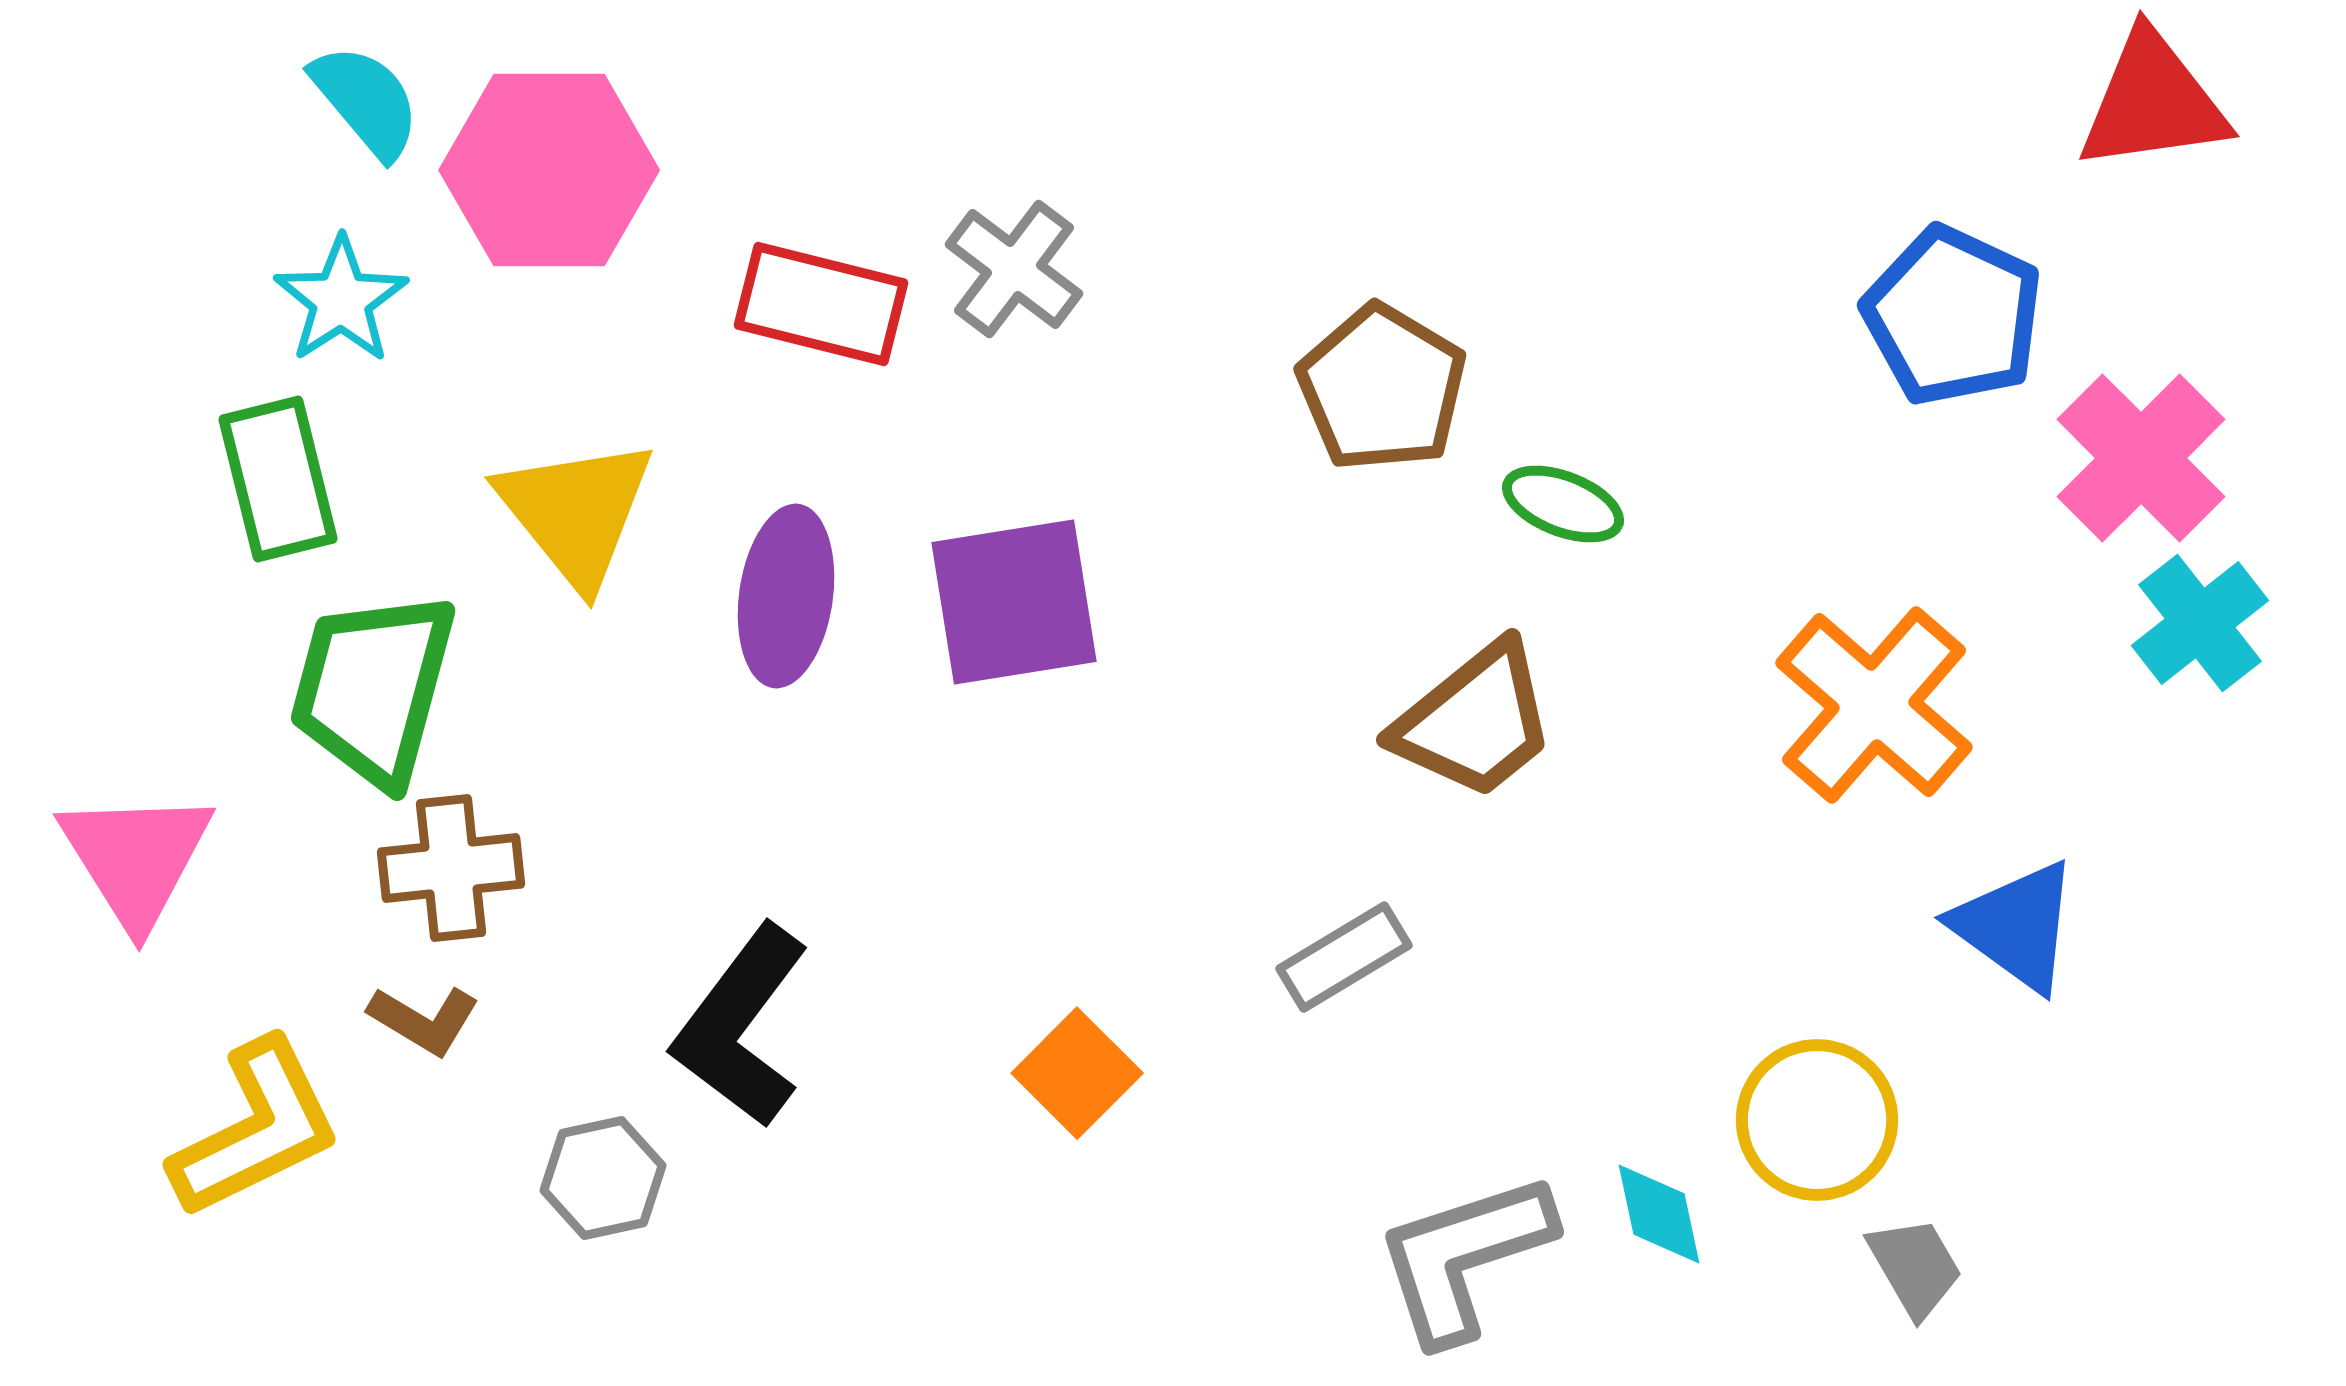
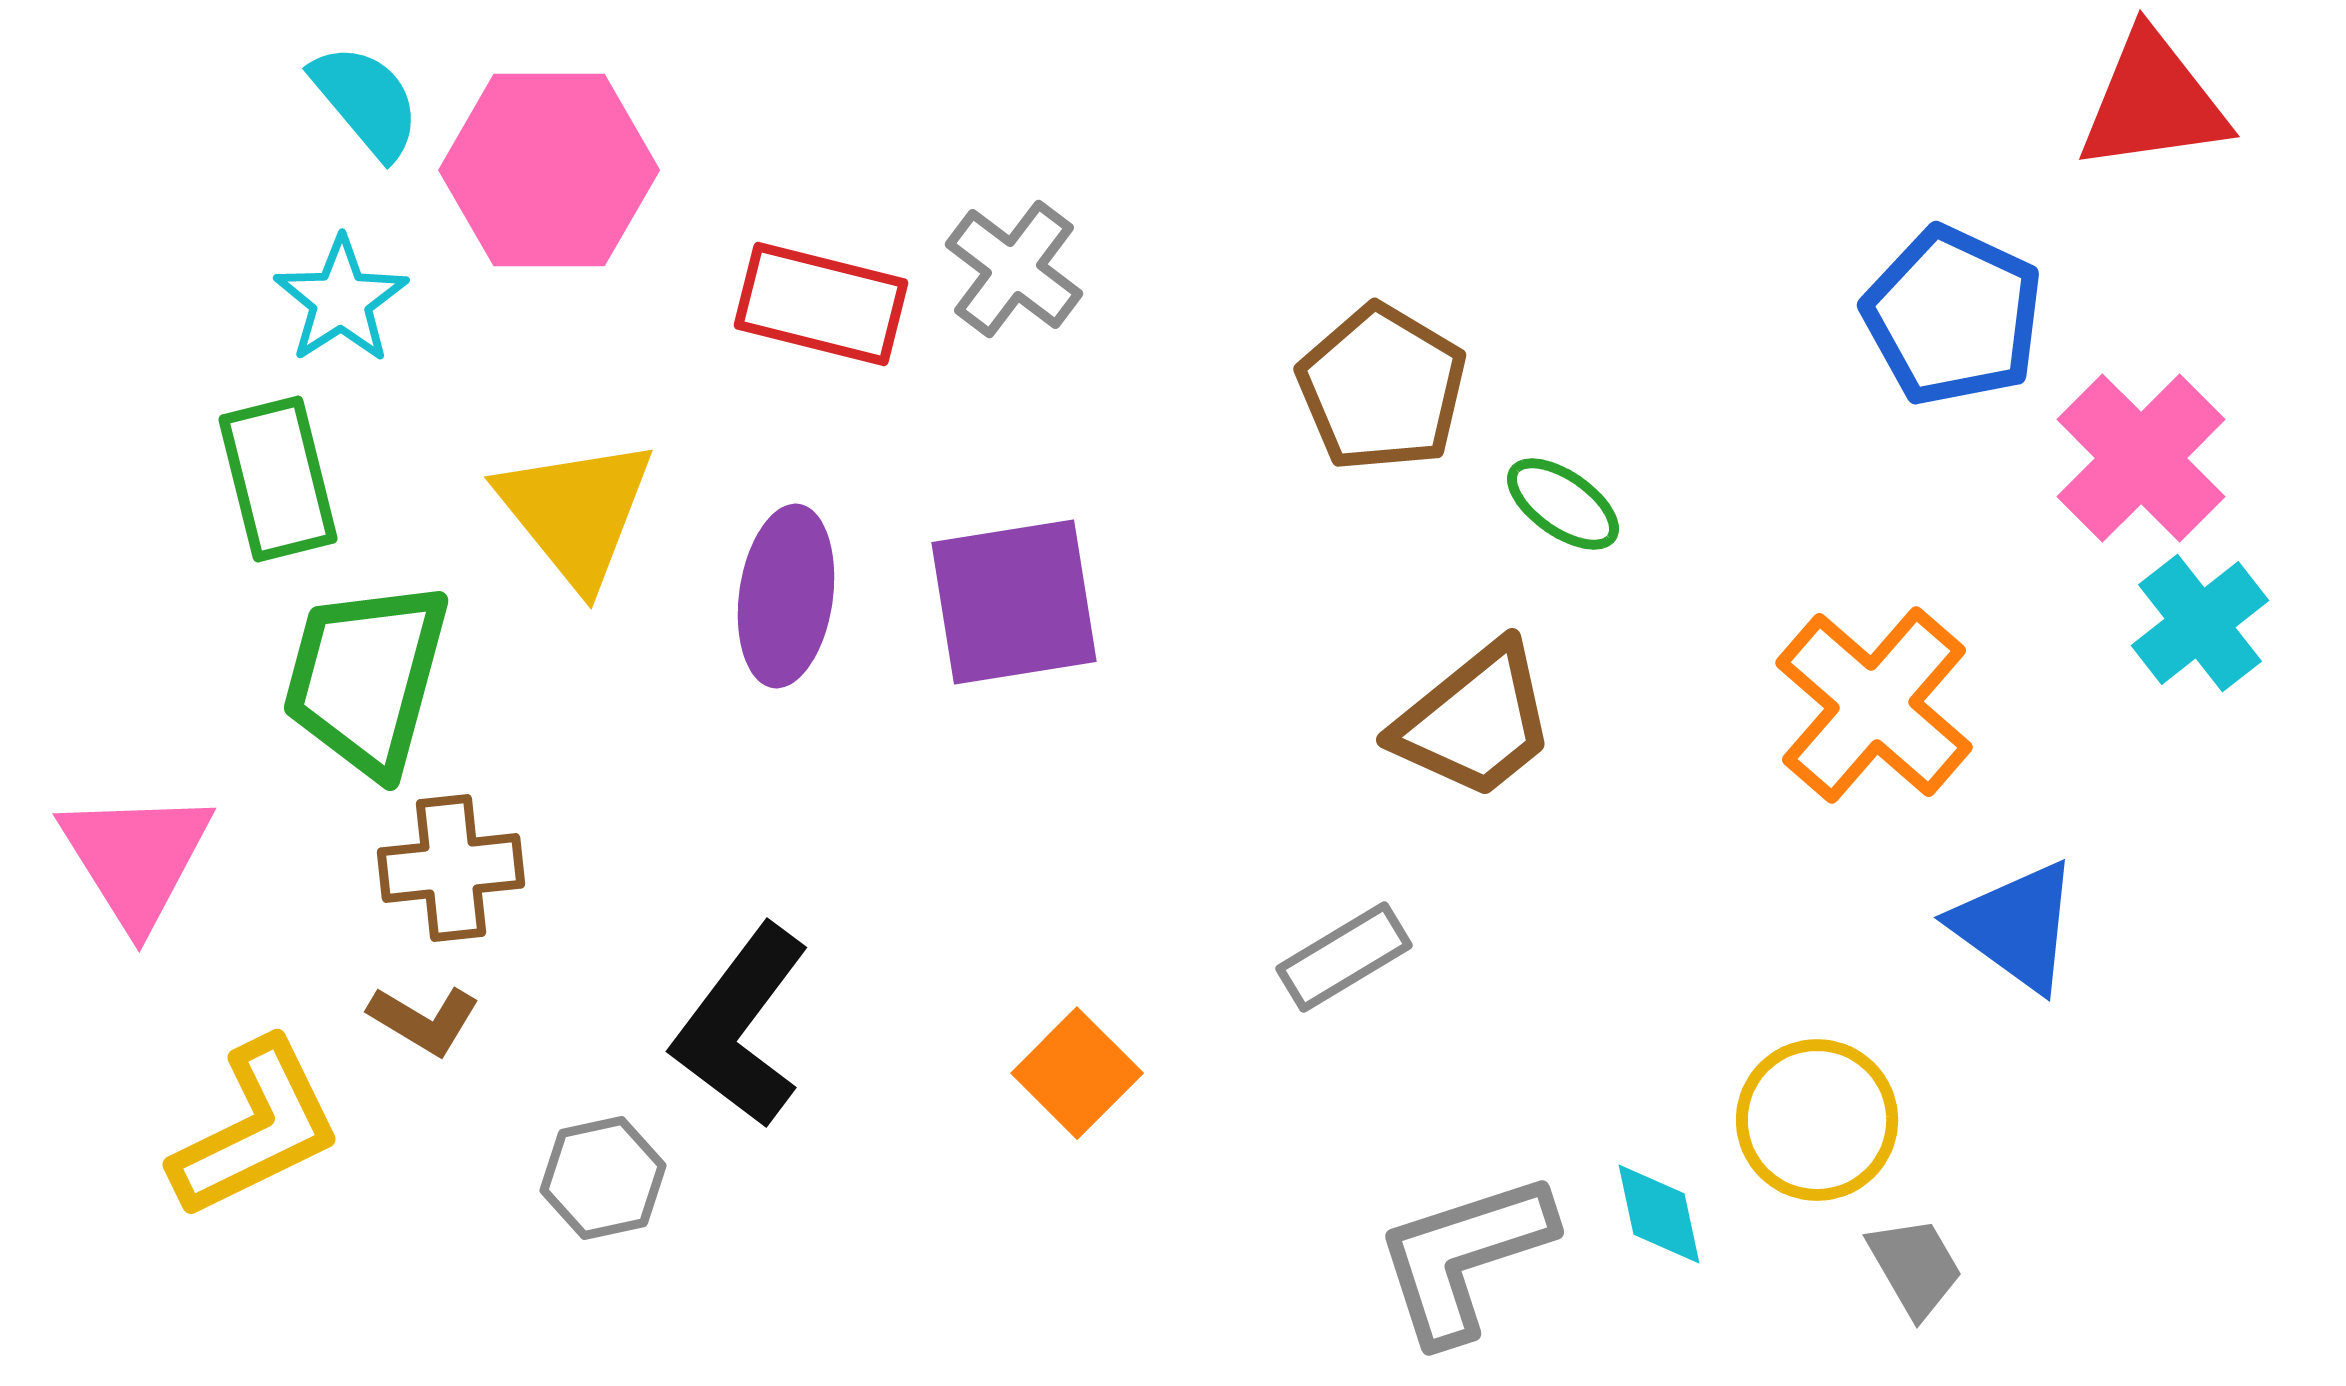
green ellipse: rotated 14 degrees clockwise
green trapezoid: moved 7 px left, 10 px up
